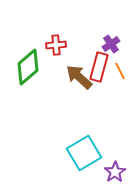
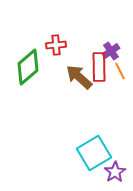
purple cross: moved 7 px down
red rectangle: rotated 16 degrees counterclockwise
cyan square: moved 10 px right
